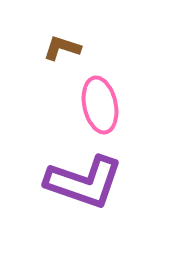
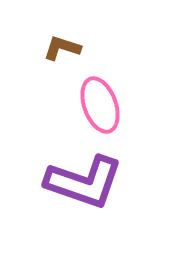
pink ellipse: rotated 8 degrees counterclockwise
